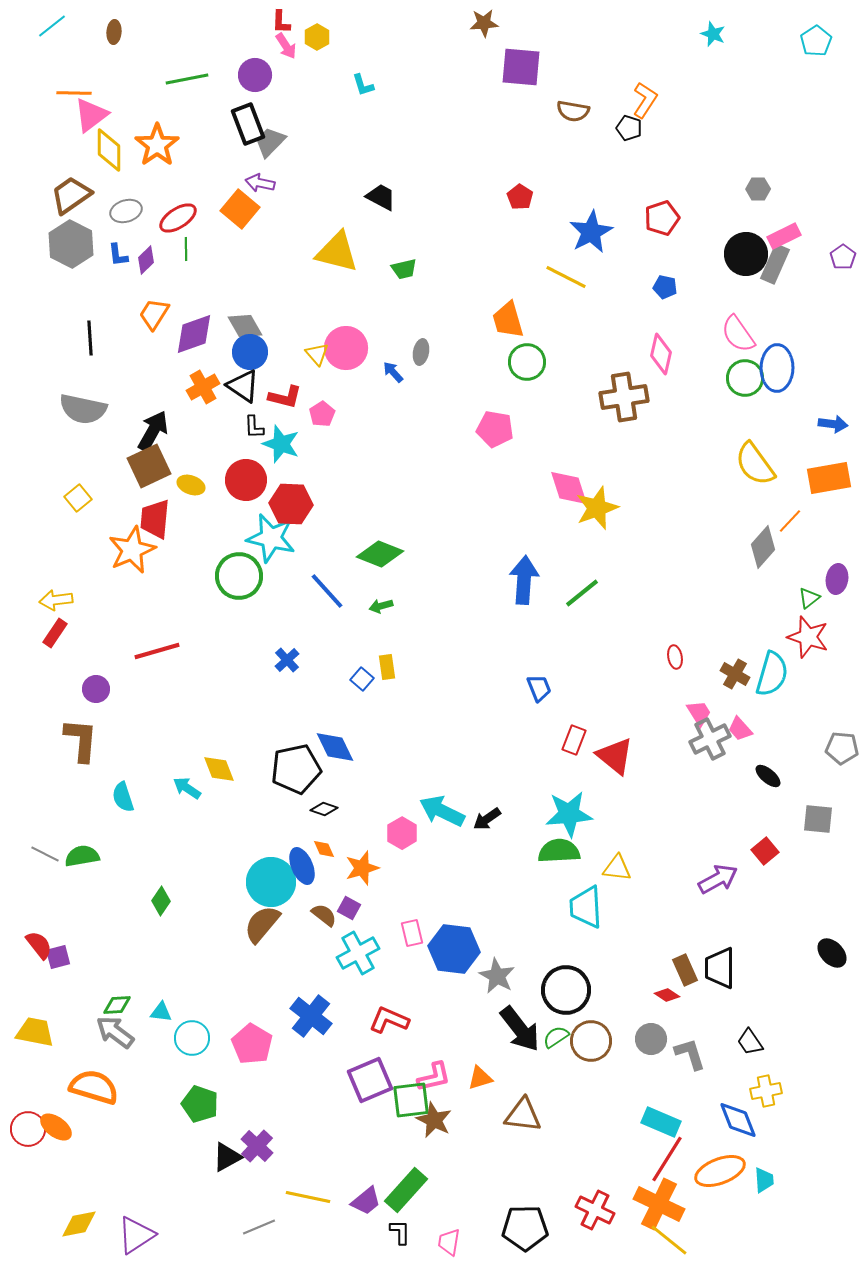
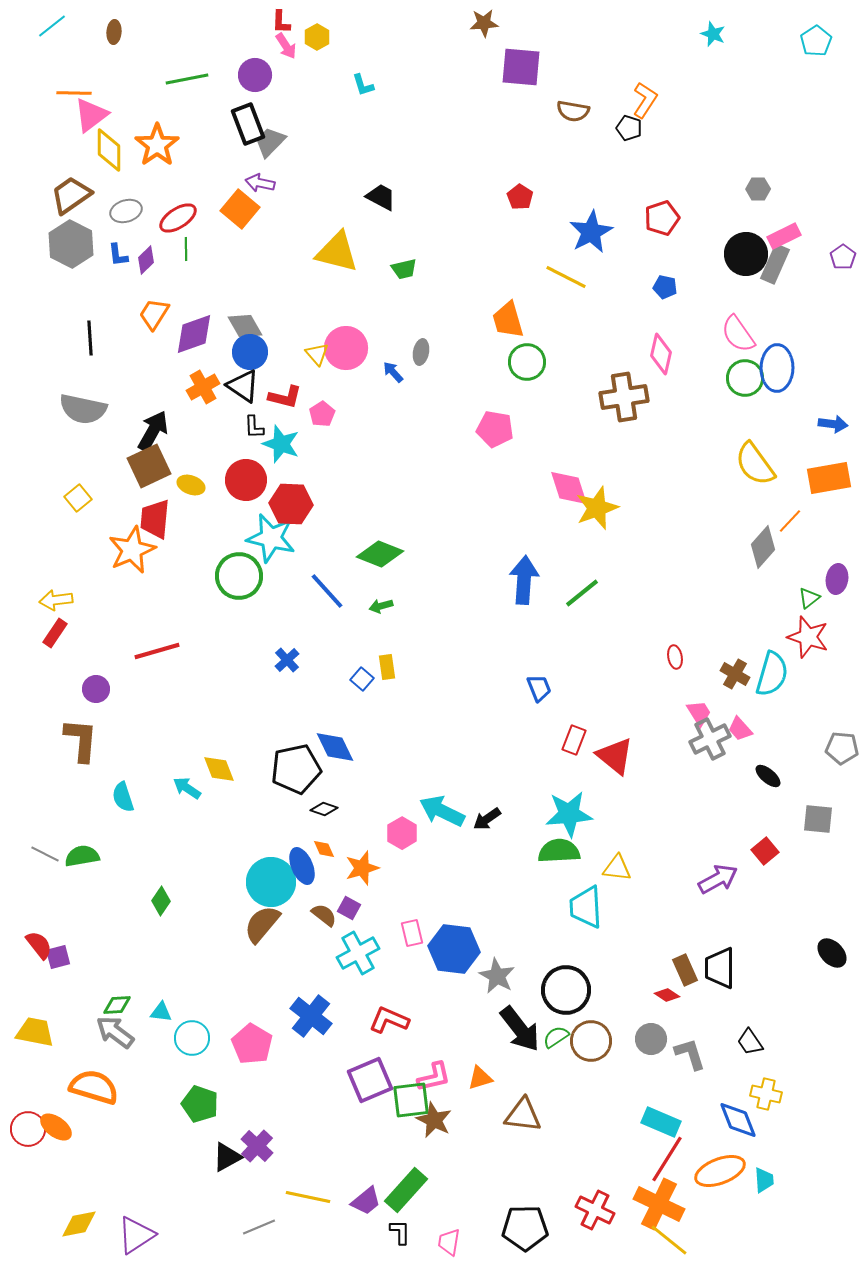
yellow cross at (766, 1091): moved 3 px down; rotated 24 degrees clockwise
